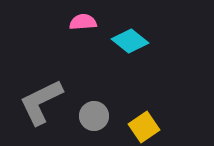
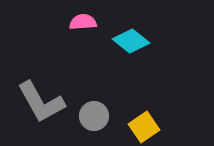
cyan diamond: moved 1 px right
gray L-shape: rotated 93 degrees counterclockwise
